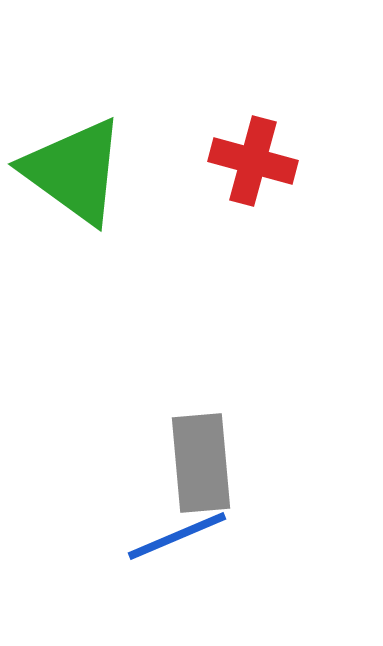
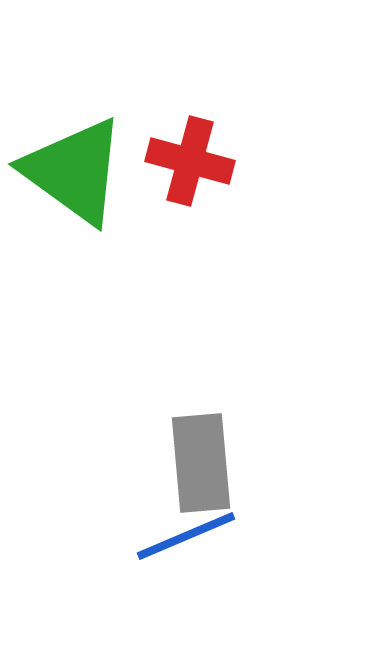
red cross: moved 63 px left
blue line: moved 9 px right
